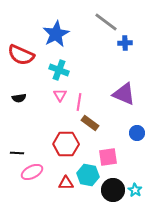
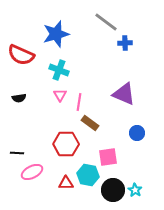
blue star: rotated 12 degrees clockwise
